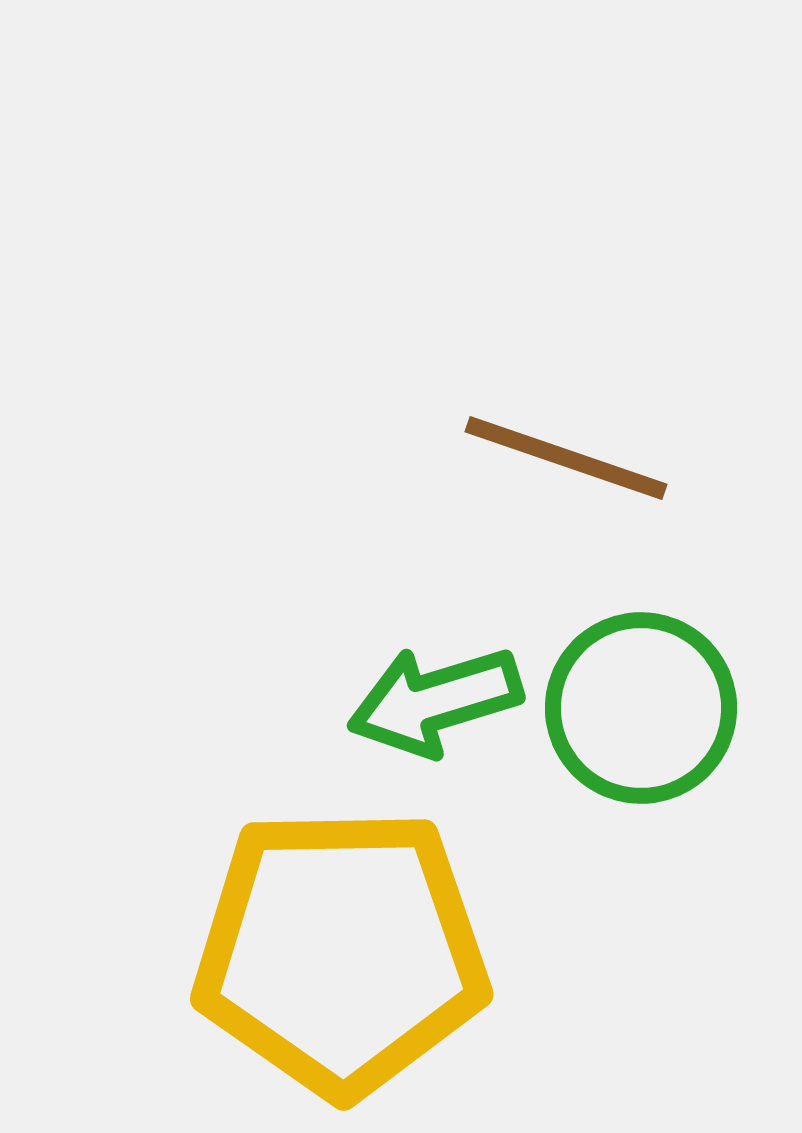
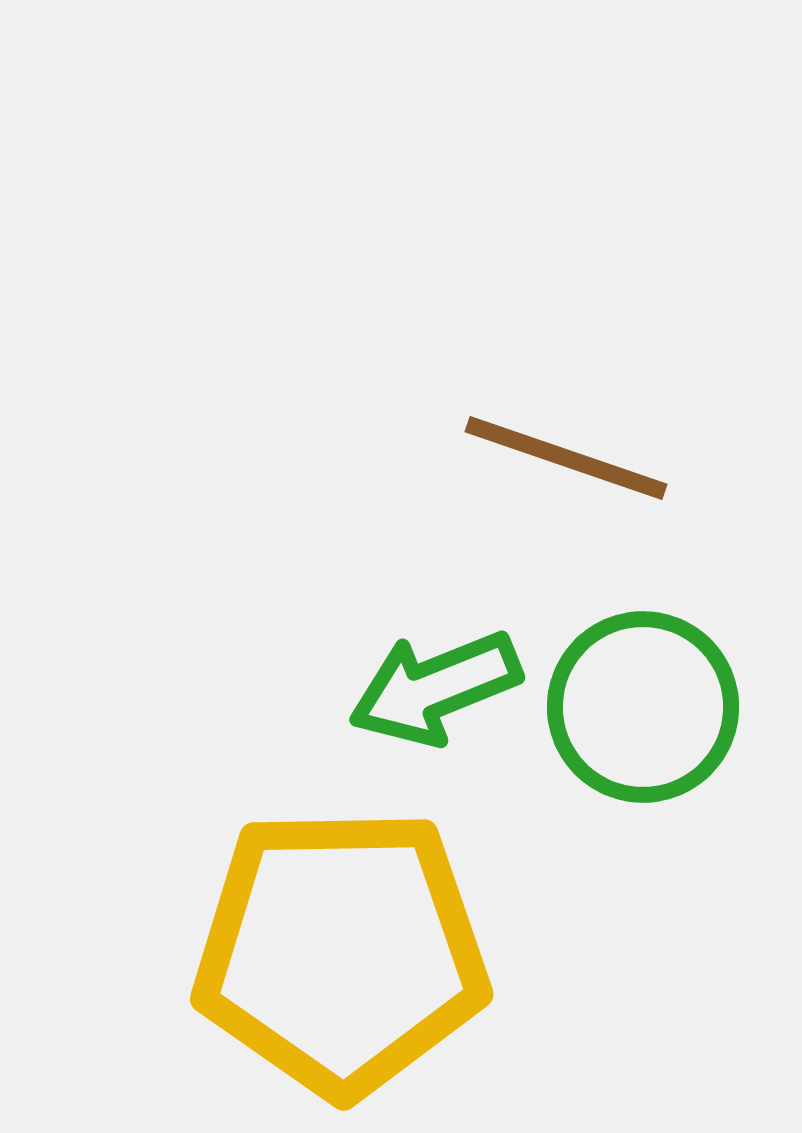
green arrow: moved 13 px up; rotated 5 degrees counterclockwise
green circle: moved 2 px right, 1 px up
